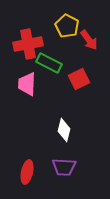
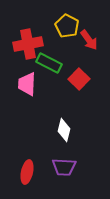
red square: rotated 20 degrees counterclockwise
